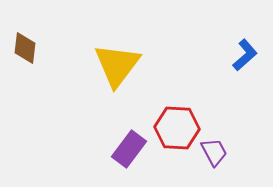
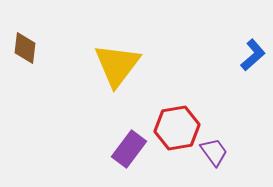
blue L-shape: moved 8 px right
red hexagon: rotated 12 degrees counterclockwise
purple trapezoid: rotated 8 degrees counterclockwise
